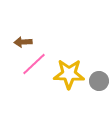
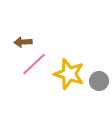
yellow star: rotated 16 degrees clockwise
